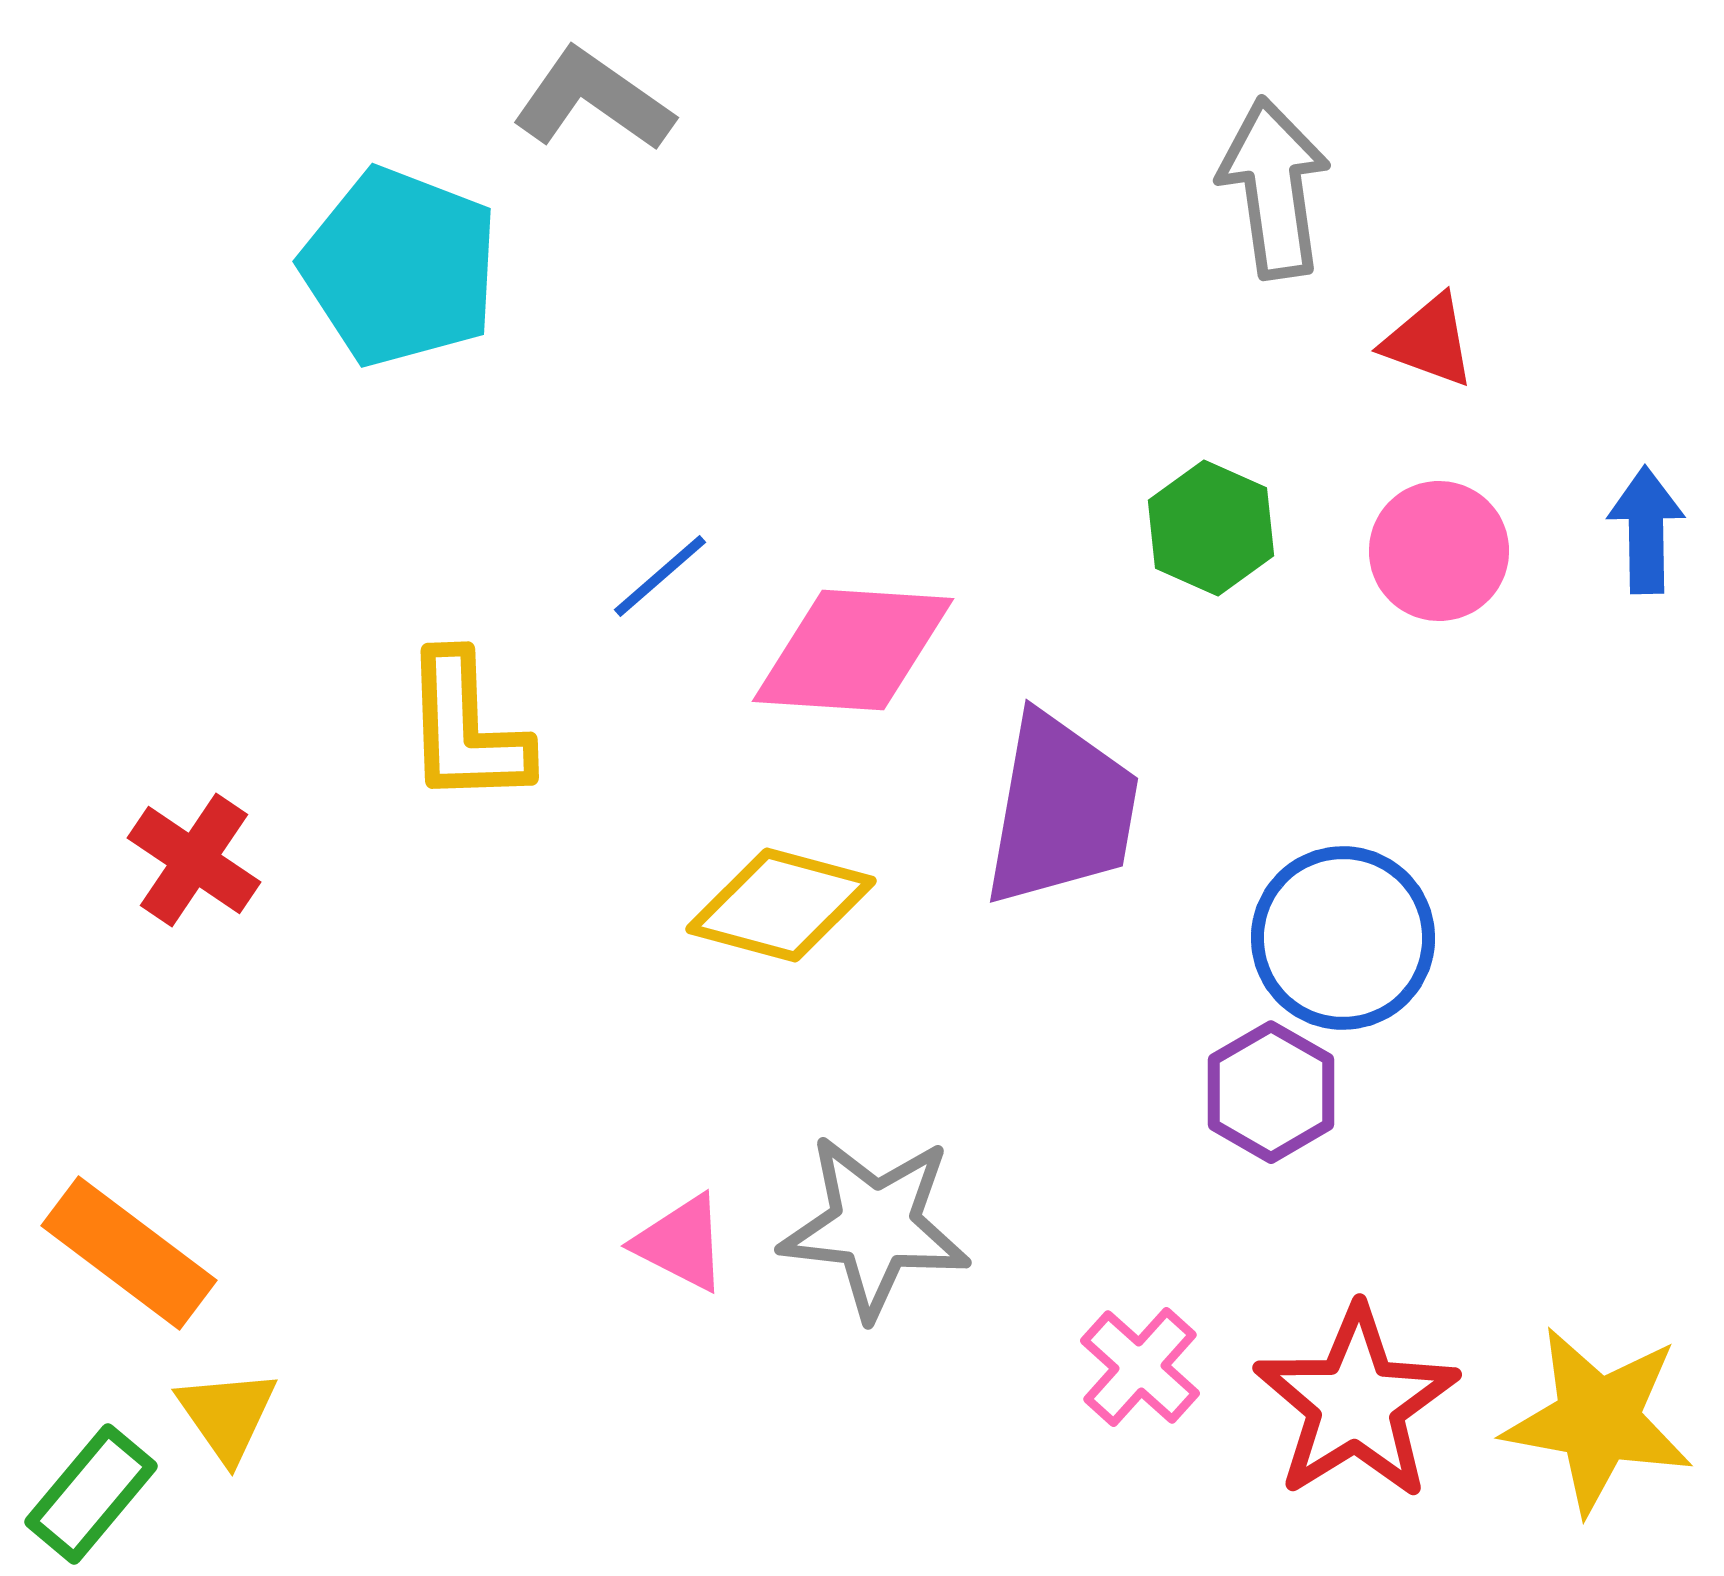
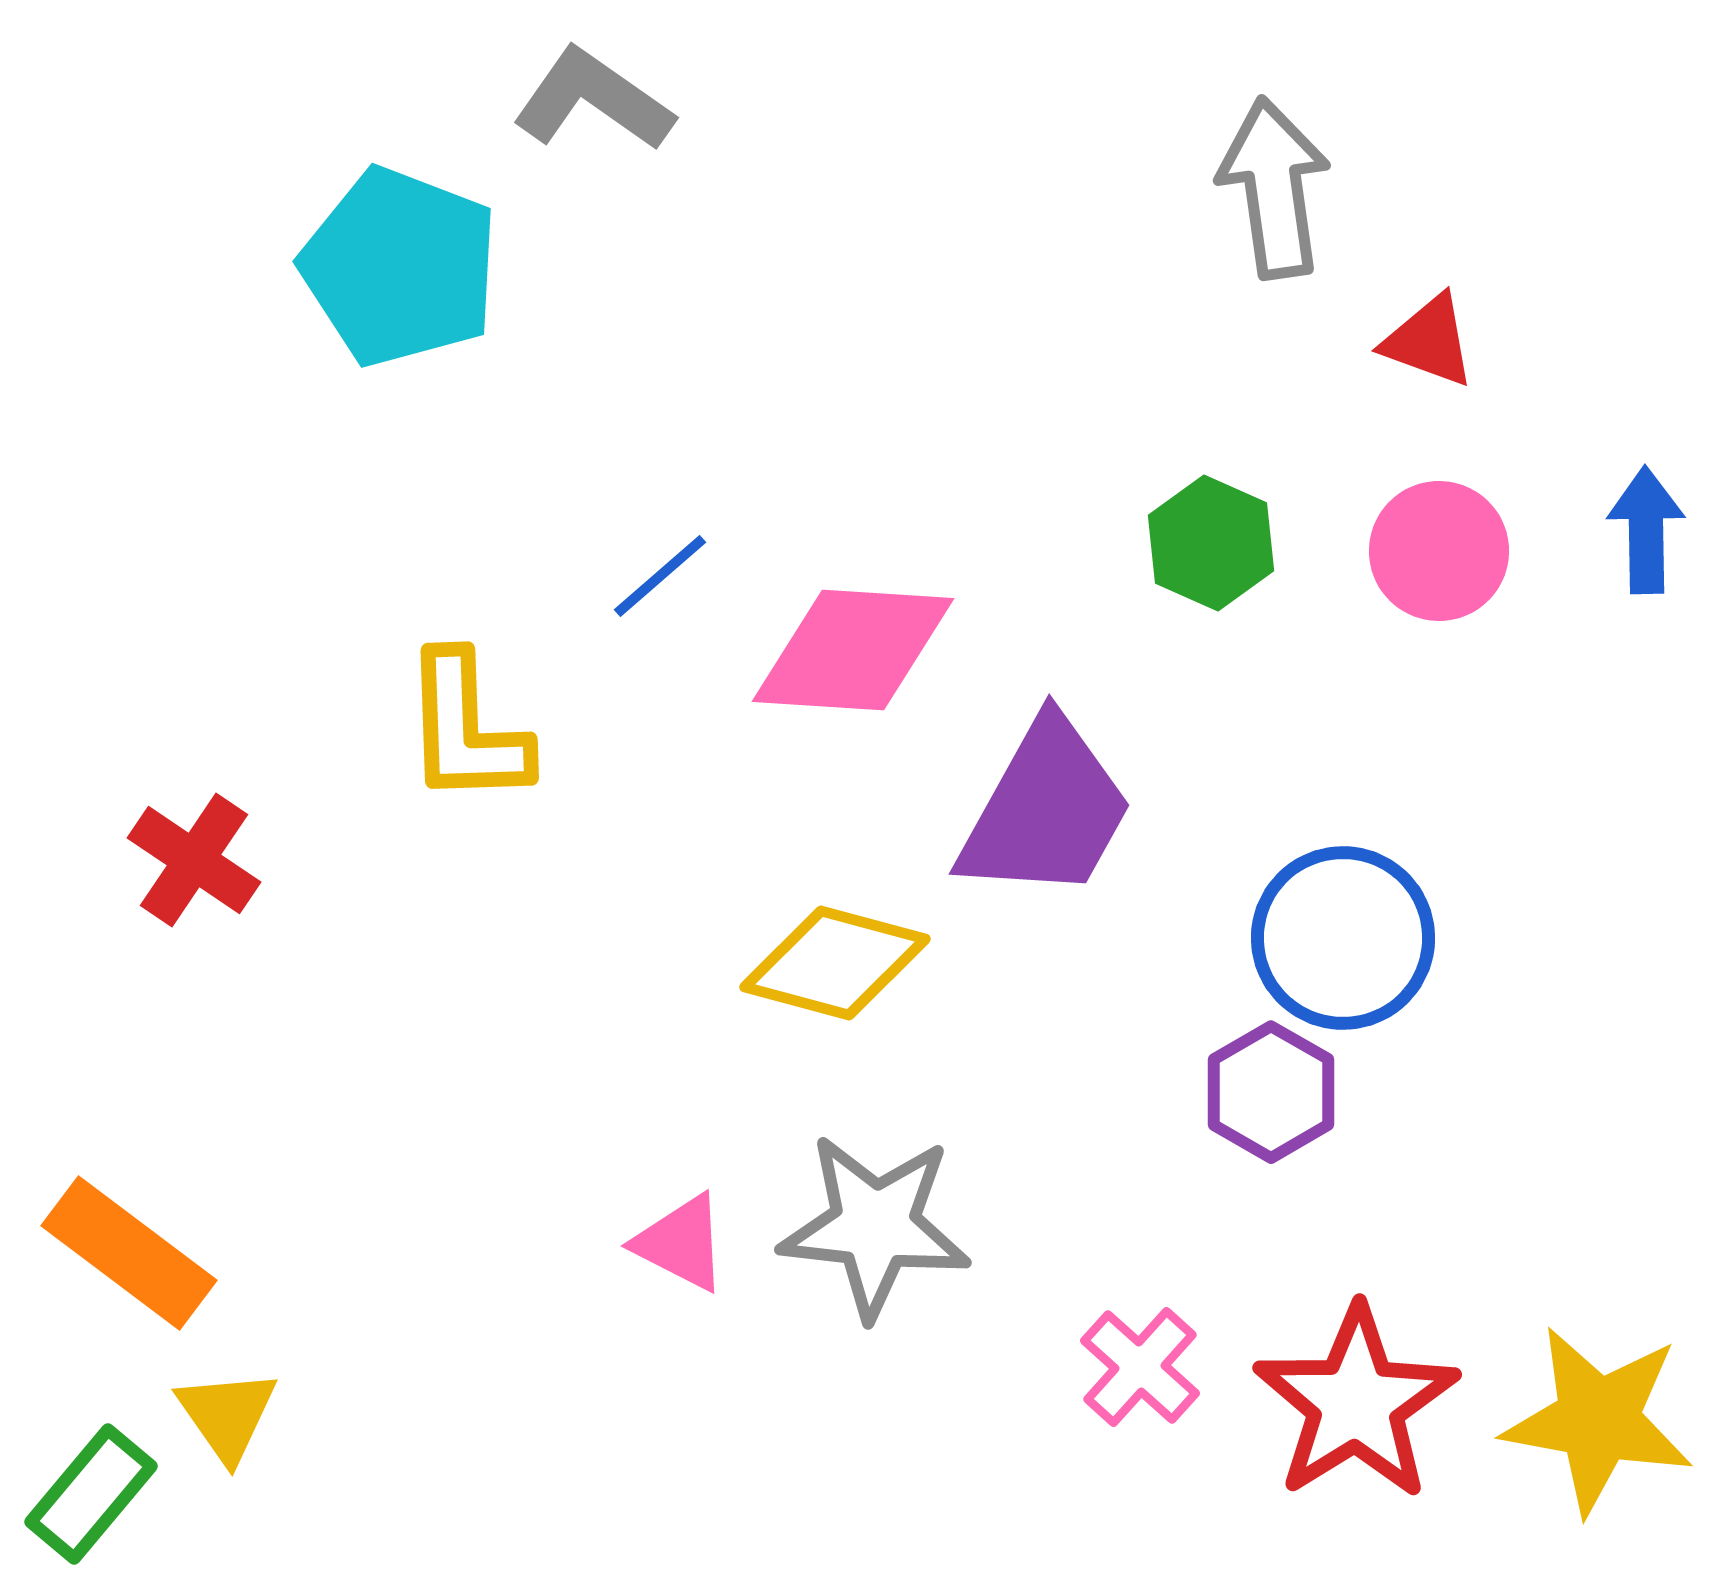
green hexagon: moved 15 px down
purple trapezoid: moved 15 px left; rotated 19 degrees clockwise
yellow diamond: moved 54 px right, 58 px down
